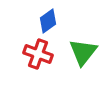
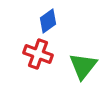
green triangle: moved 14 px down
